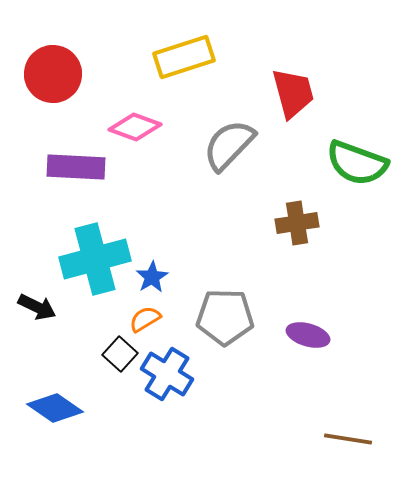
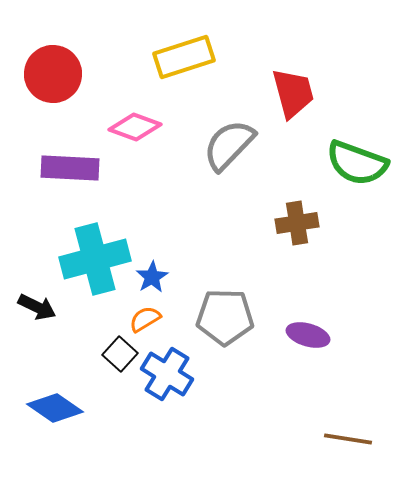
purple rectangle: moved 6 px left, 1 px down
